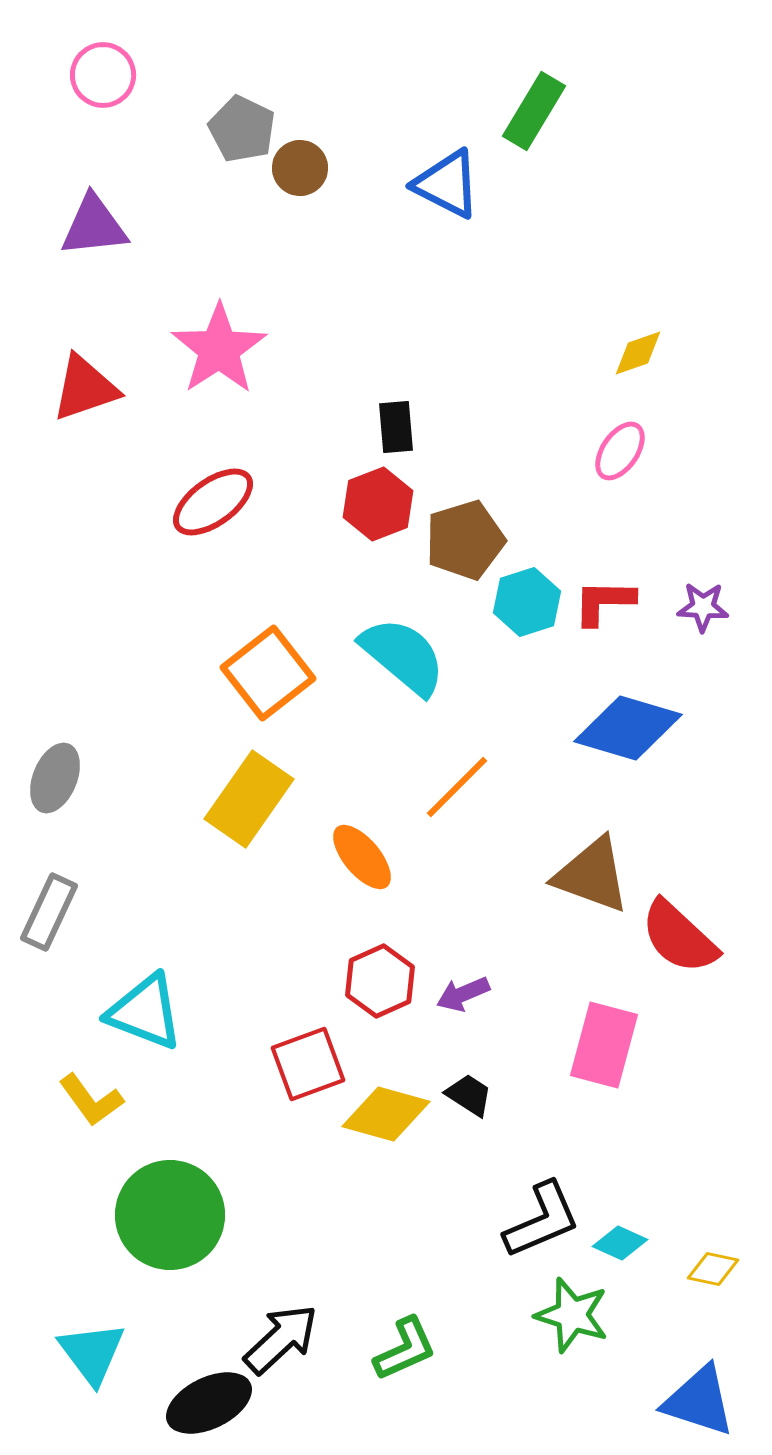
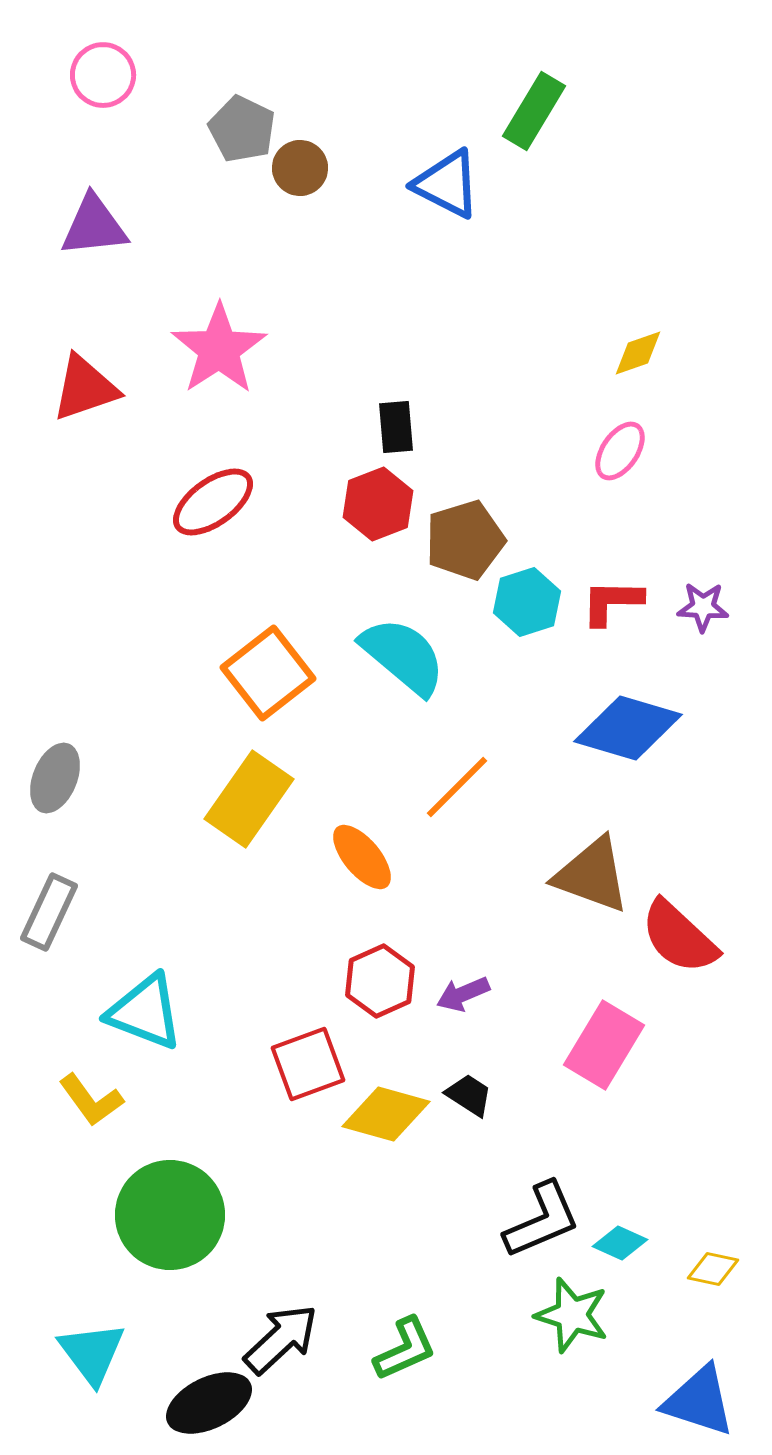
red L-shape at (604, 602): moved 8 px right
pink rectangle at (604, 1045): rotated 16 degrees clockwise
